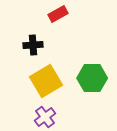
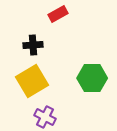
yellow square: moved 14 px left
purple cross: rotated 25 degrees counterclockwise
